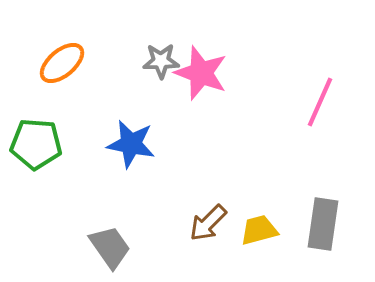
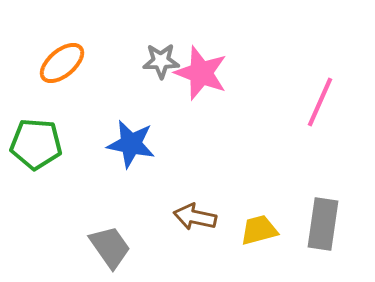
brown arrow: moved 13 px left, 6 px up; rotated 57 degrees clockwise
